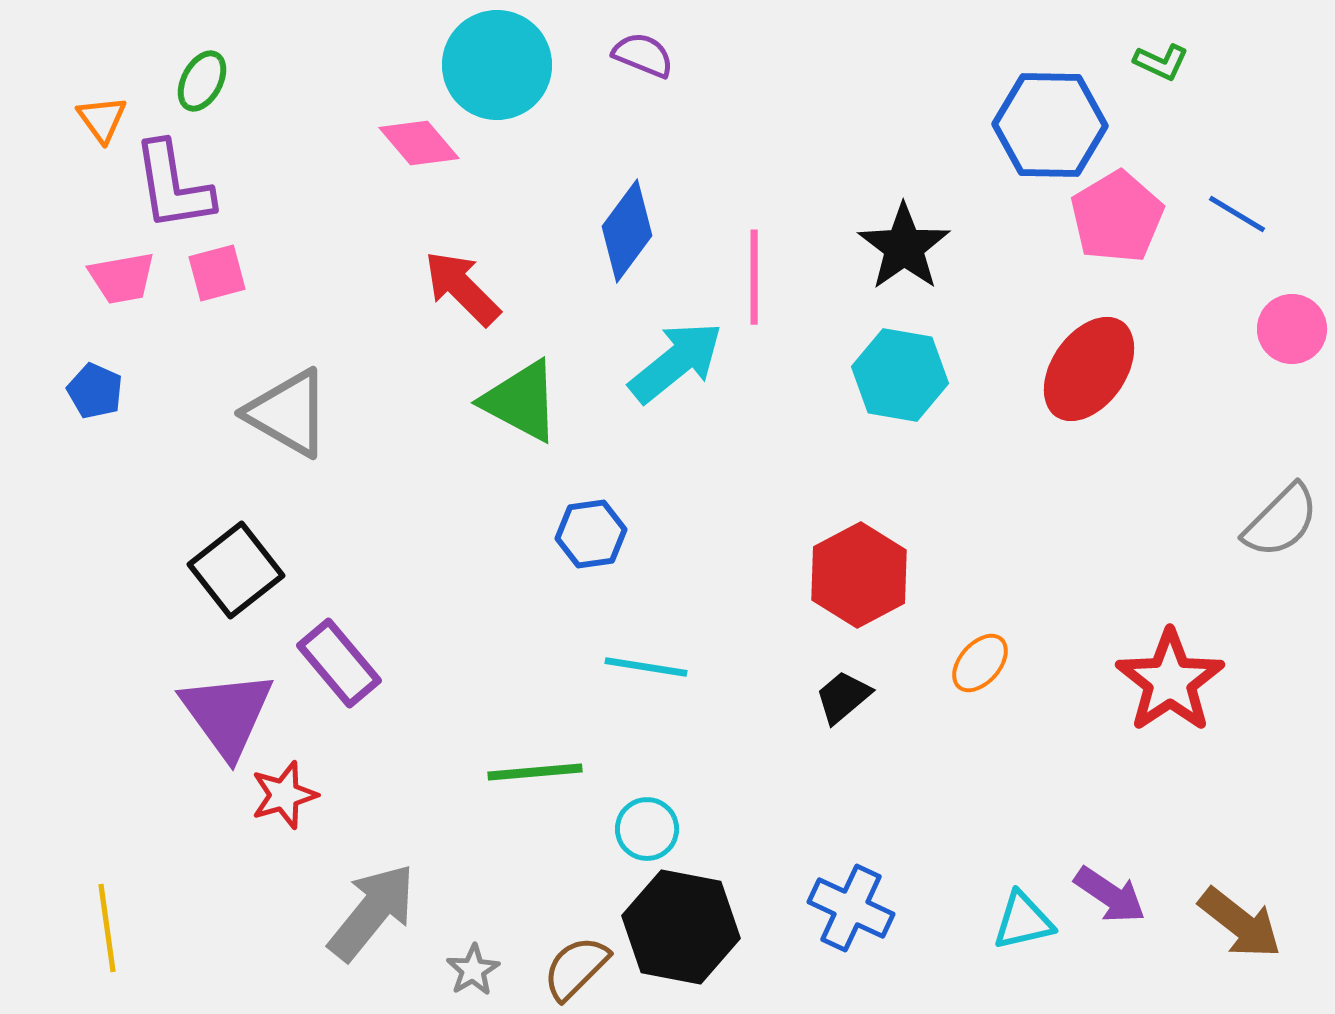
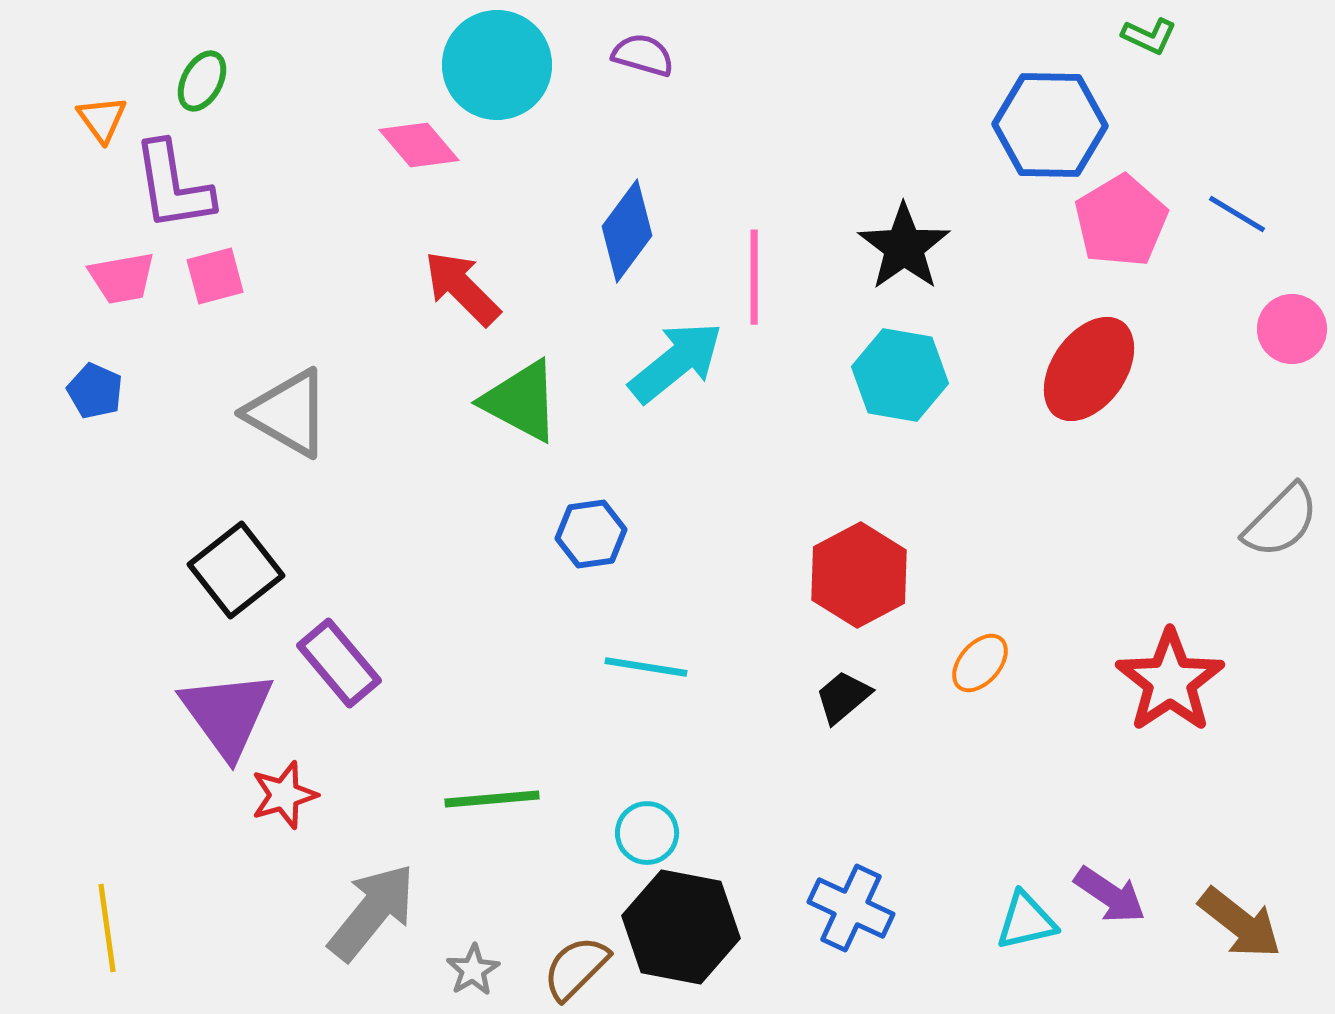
purple semicircle at (643, 55): rotated 6 degrees counterclockwise
green L-shape at (1161, 62): moved 12 px left, 26 px up
pink diamond at (419, 143): moved 2 px down
pink pentagon at (1117, 217): moved 4 px right, 4 px down
pink square at (217, 273): moved 2 px left, 3 px down
green line at (535, 772): moved 43 px left, 27 px down
cyan circle at (647, 829): moved 4 px down
cyan triangle at (1023, 921): moved 3 px right
